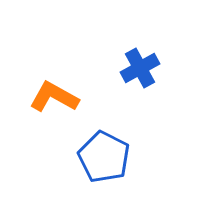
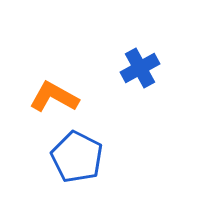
blue pentagon: moved 27 px left
